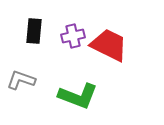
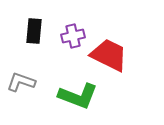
red trapezoid: moved 10 px down
gray L-shape: moved 2 px down
